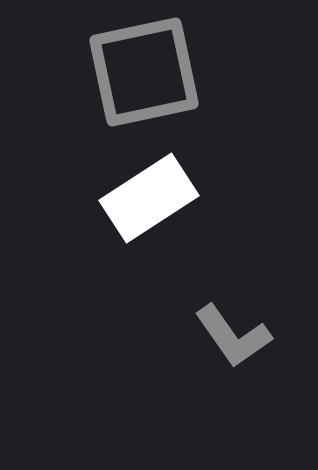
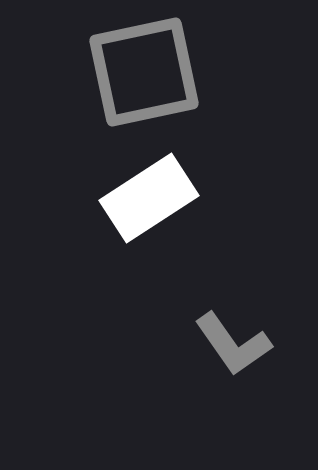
gray L-shape: moved 8 px down
